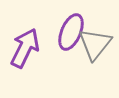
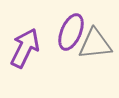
gray triangle: rotated 45 degrees clockwise
